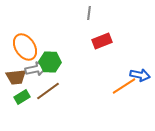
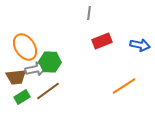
blue arrow: moved 30 px up
